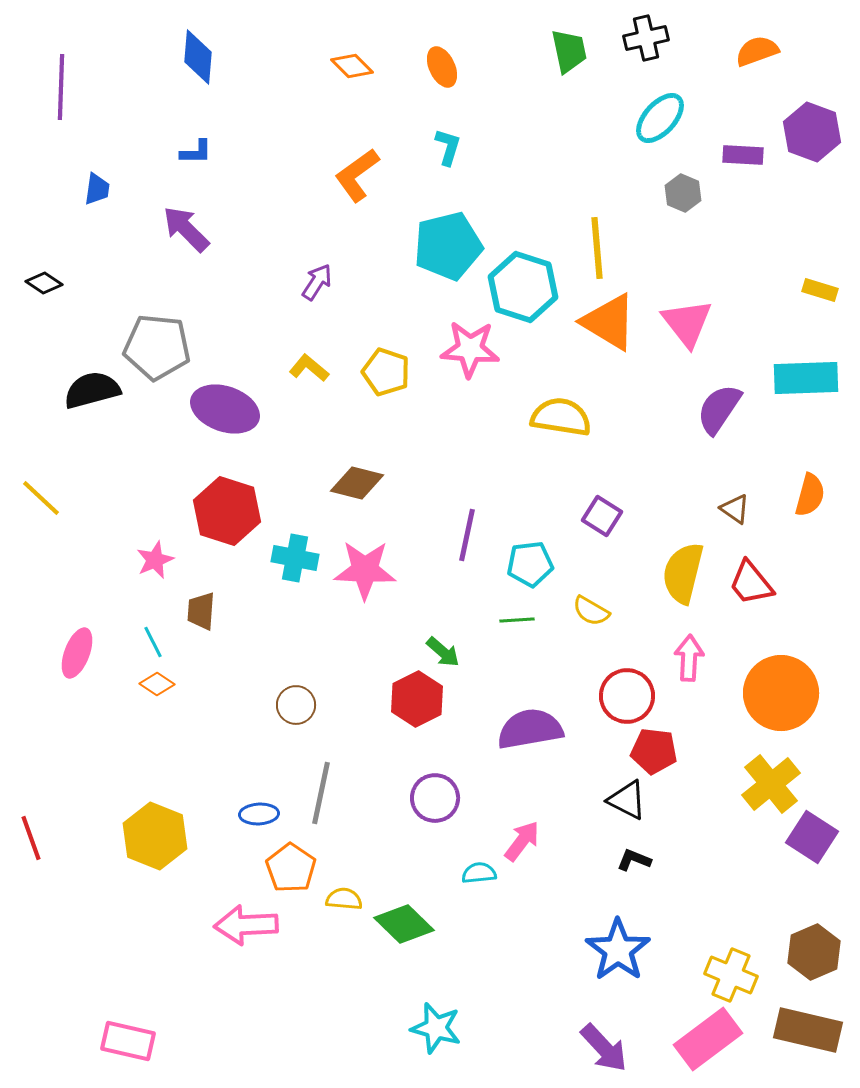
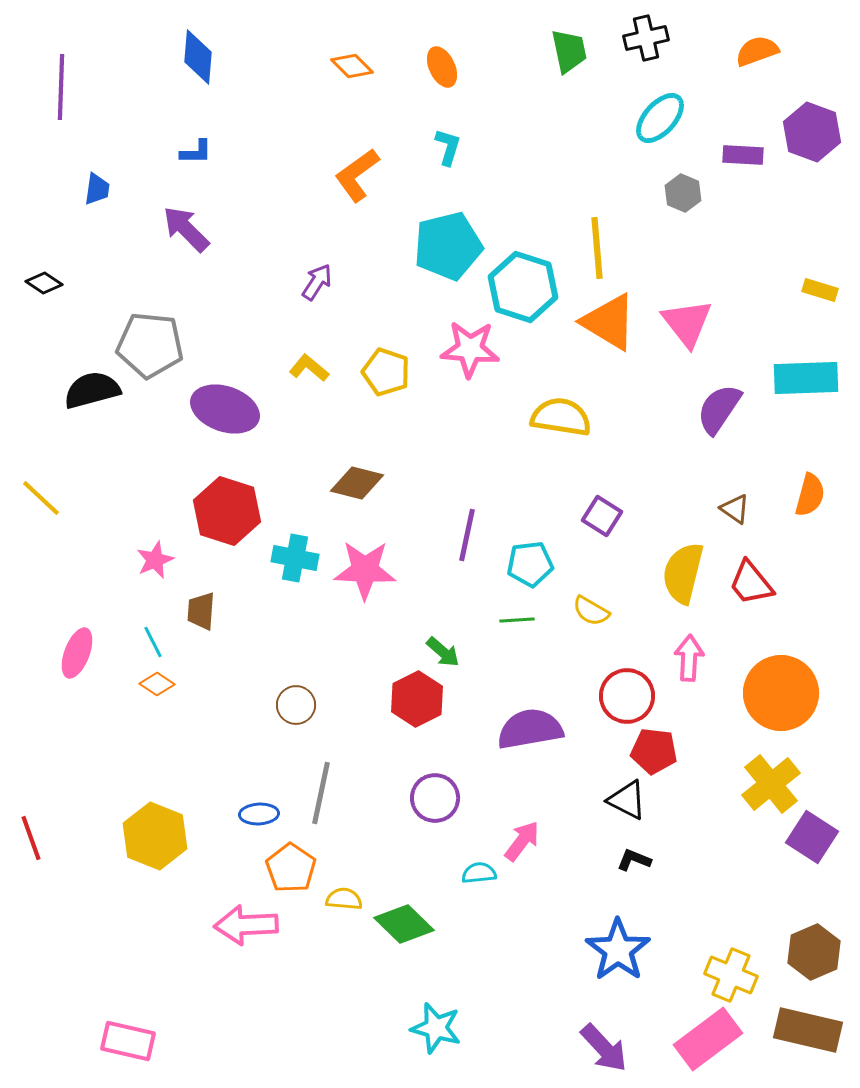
gray pentagon at (157, 347): moved 7 px left, 2 px up
